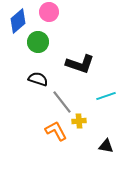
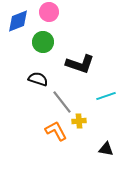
blue diamond: rotated 20 degrees clockwise
green circle: moved 5 px right
black triangle: moved 3 px down
